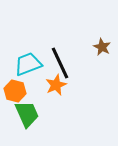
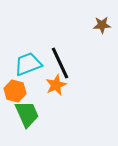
brown star: moved 22 px up; rotated 30 degrees counterclockwise
